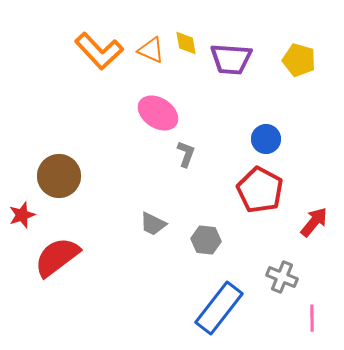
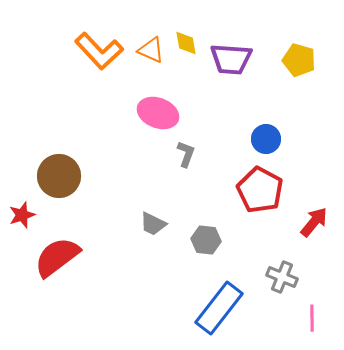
pink ellipse: rotated 12 degrees counterclockwise
